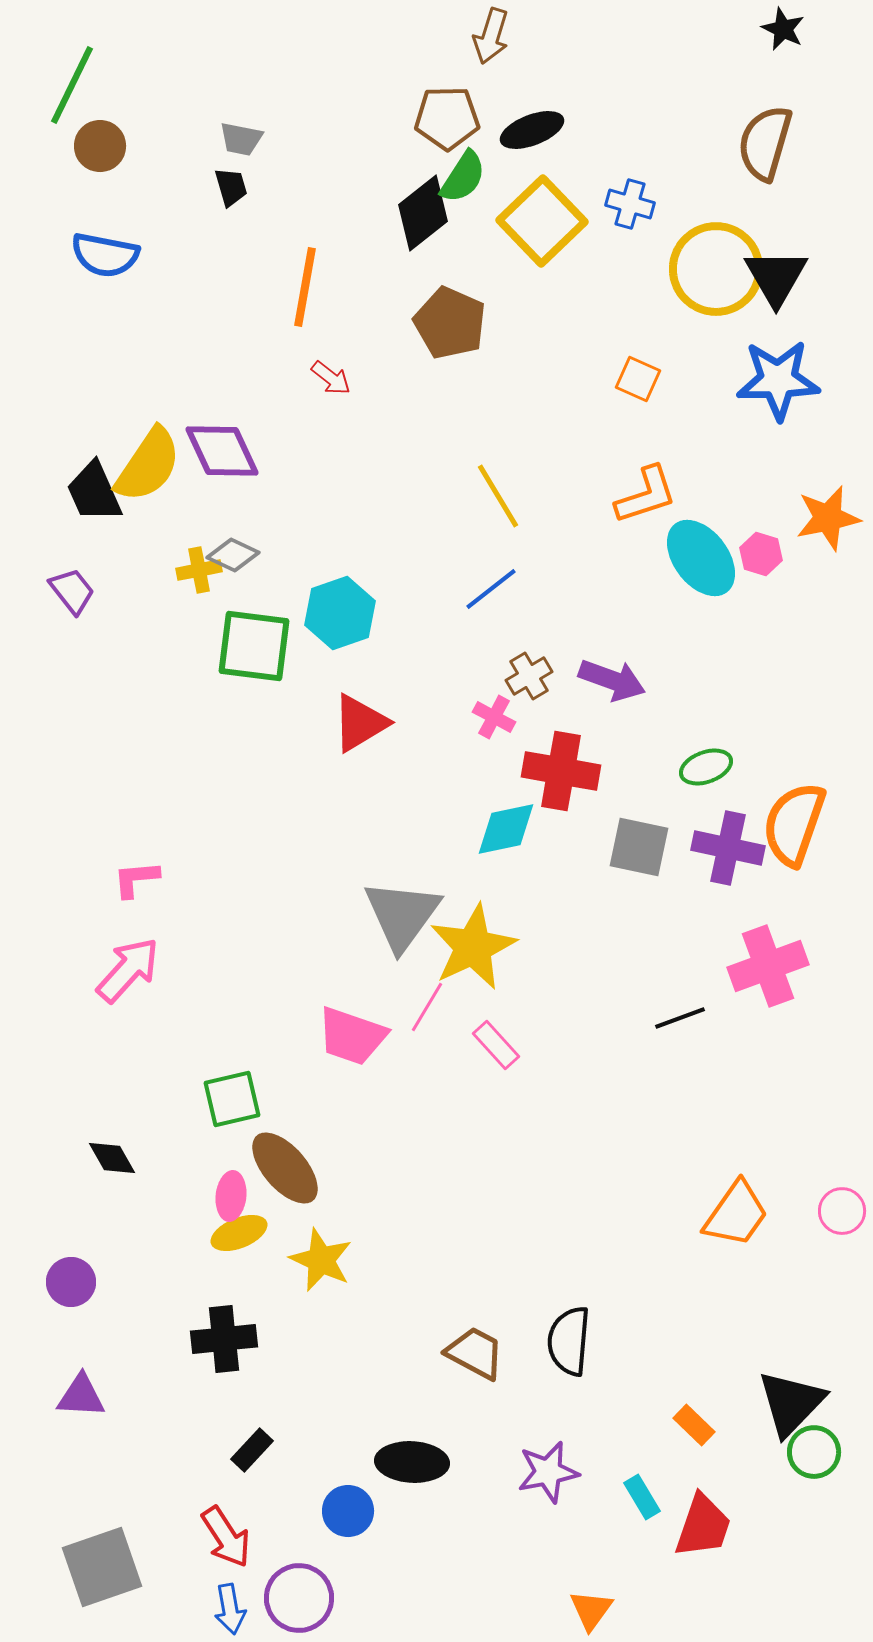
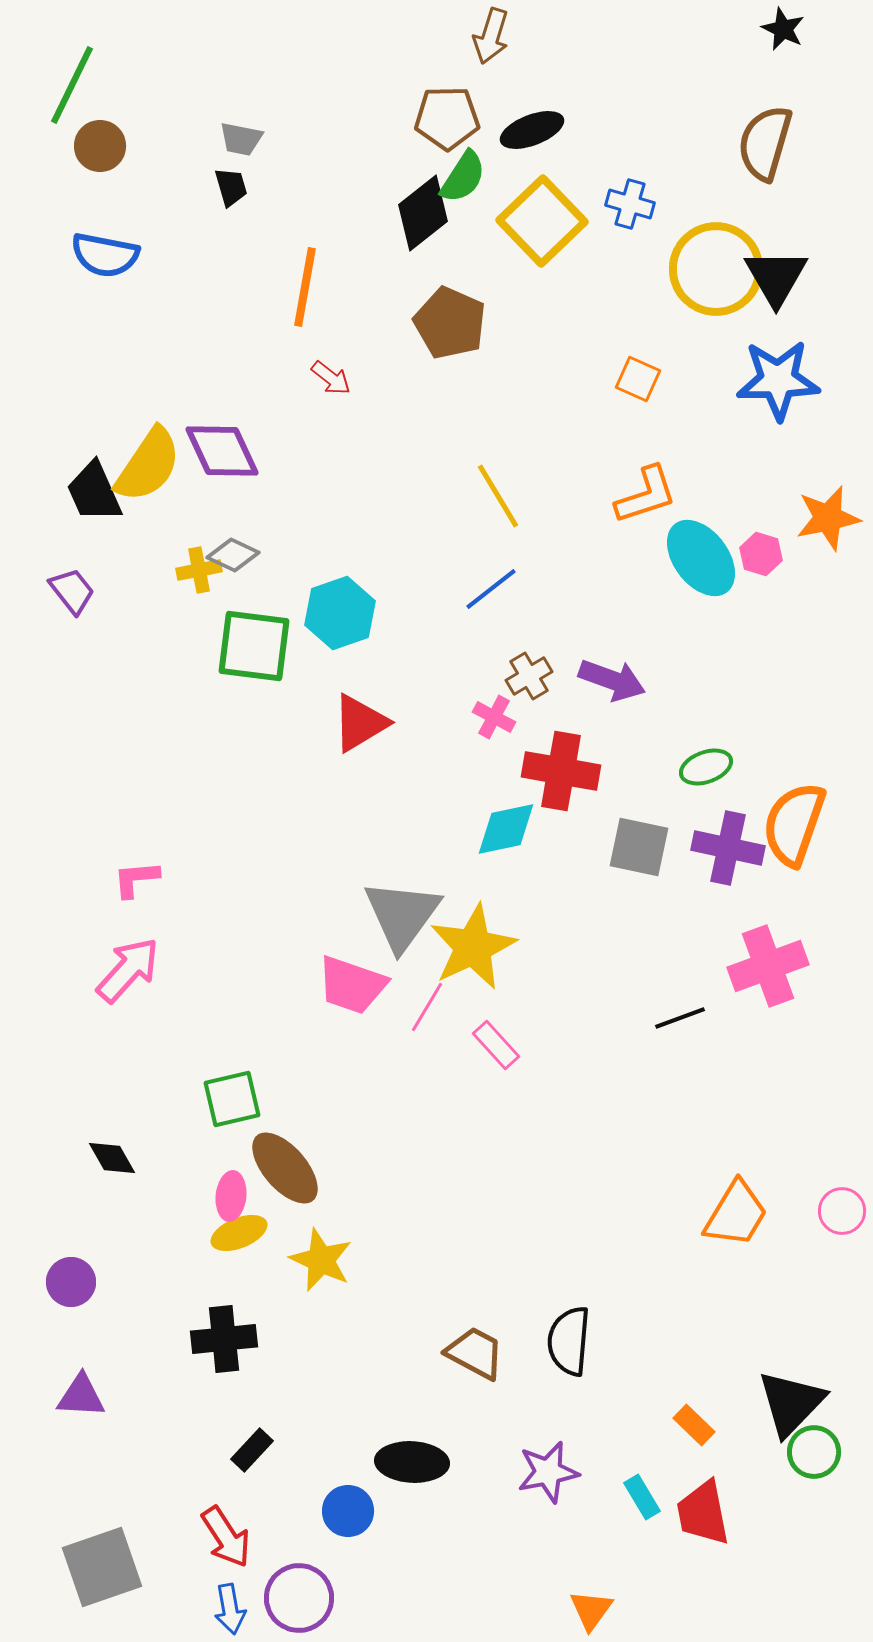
pink trapezoid at (352, 1036): moved 51 px up
orange trapezoid at (736, 1214): rotated 4 degrees counterclockwise
red trapezoid at (703, 1526): moved 13 px up; rotated 150 degrees clockwise
